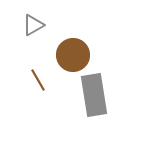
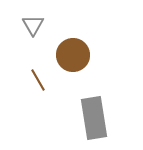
gray triangle: rotated 30 degrees counterclockwise
gray rectangle: moved 23 px down
